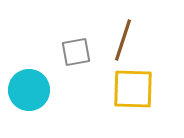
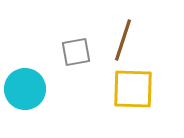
cyan circle: moved 4 px left, 1 px up
